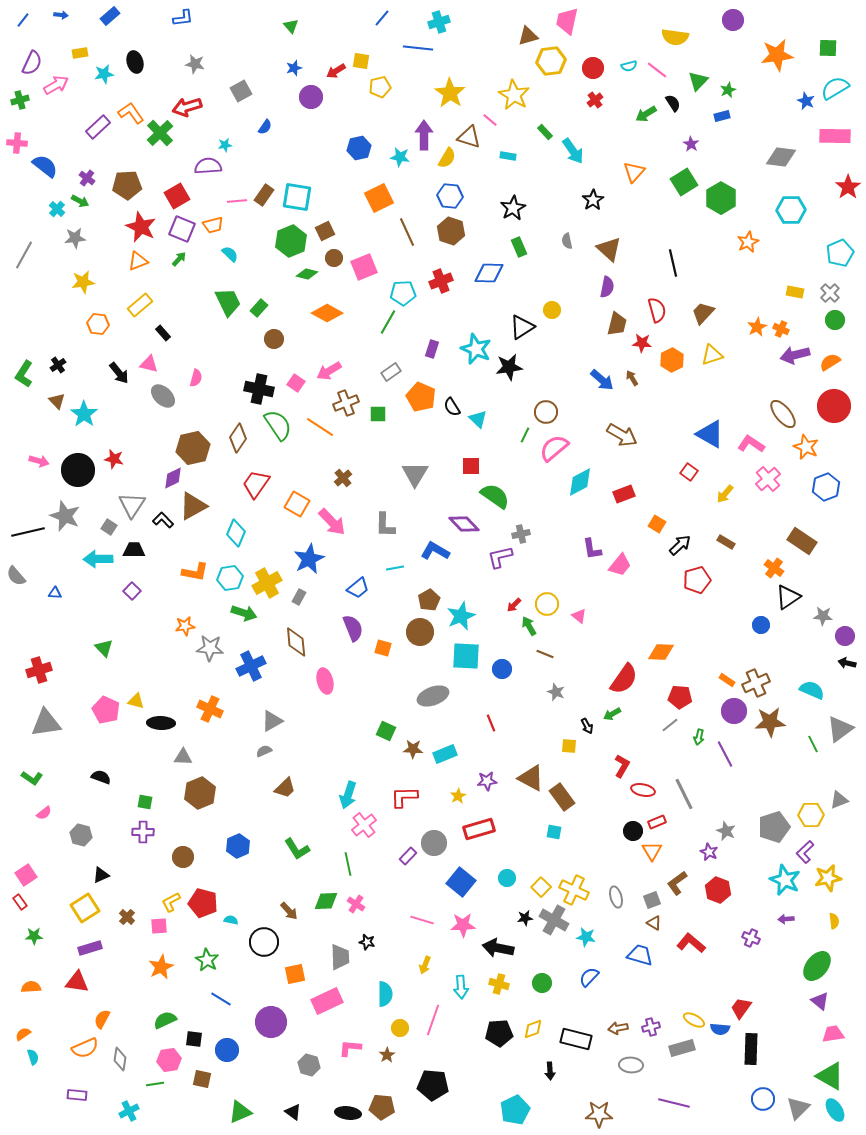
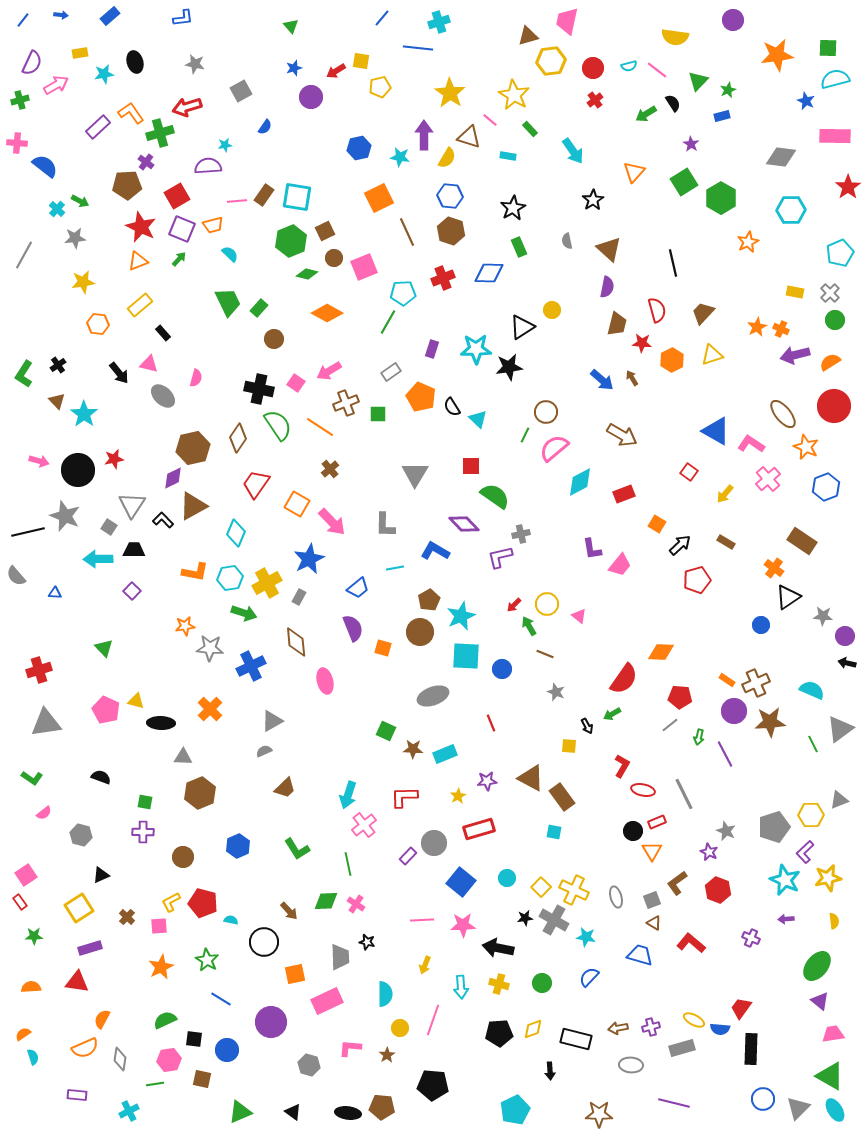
cyan semicircle at (835, 88): moved 9 px up; rotated 16 degrees clockwise
green rectangle at (545, 132): moved 15 px left, 3 px up
green cross at (160, 133): rotated 28 degrees clockwise
purple cross at (87, 178): moved 59 px right, 16 px up
red cross at (441, 281): moved 2 px right, 3 px up
cyan star at (476, 349): rotated 24 degrees counterclockwise
blue triangle at (710, 434): moved 6 px right, 3 px up
red star at (114, 459): rotated 24 degrees counterclockwise
brown cross at (343, 478): moved 13 px left, 9 px up
orange cross at (210, 709): rotated 20 degrees clockwise
yellow square at (85, 908): moved 6 px left
pink line at (422, 920): rotated 20 degrees counterclockwise
